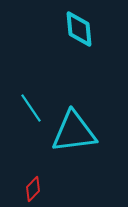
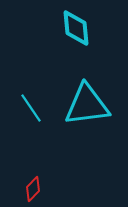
cyan diamond: moved 3 px left, 1 px up
cyan triangle: moved 13 px right, 27 px up
